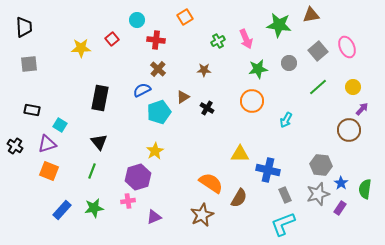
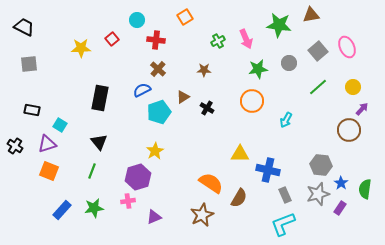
black trapezoid at (24, 27): rotated 60 degrees counterclockwise
